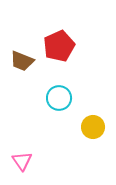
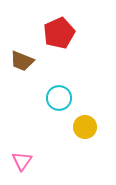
red pentagon: moved 13 px up
yellow circle: moved 8 px left
pink triangle: rotated 10 degrees clockwise
